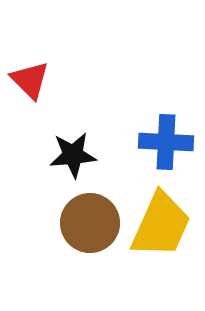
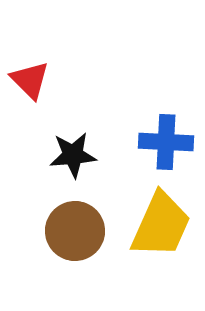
brown circle: moved 15 px left, 8 px down
